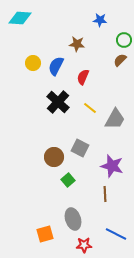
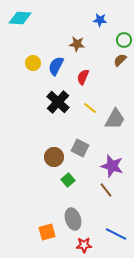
brown line: moved 1 px right, 4 px up; rotated 35 degrees counterclockwise
orange square: moved 2 px right, 2 px up
